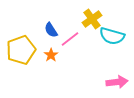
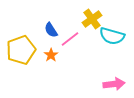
pink arrow: moved 3 px left, 2 px down
